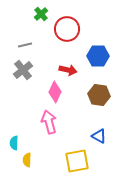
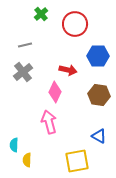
red circle: moved 8 px right, 5 px up
gray cross: moved 2 px down
cyan semicircle: moved 2 px down
